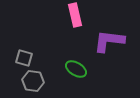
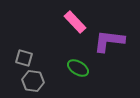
pink rectangle: moved 7 px down; rotated 30 degrees counterclockwise
green ellipse: moved 2 px right, 1 px up
